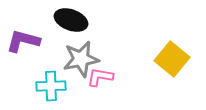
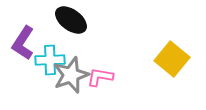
black ellipse: rotated 16 degrees clockwise
purple L-shape: moved 2 px down; rotated 72 degrees counterclockwise
gray star: moved 10 px left, 16 px down; rotated 9 degrees counterclockwise
cyan cross: moved 1 px left, 26 px up
